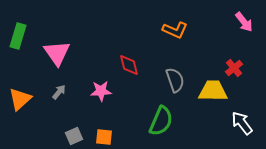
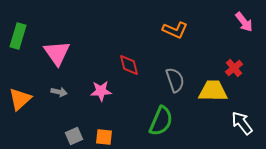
gray arrow: rotated 63 degrees clockwise
